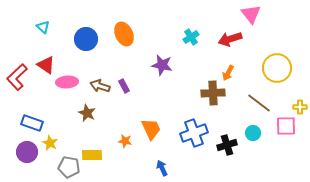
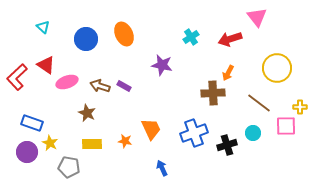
pink triangle: moved 6 px right, 3 px down
pink ellipse: rotated 15 degrees counterclockwise
purple rectangle: rotated 32 degrees counterclockwise
yellow rectangle: moved 11 px up
